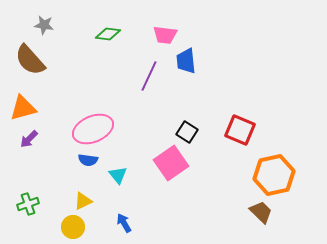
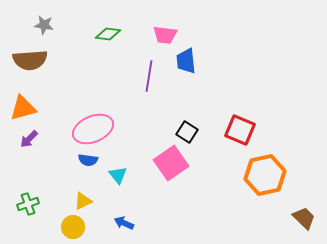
brown semicircle: rotated 52 degrees counterclockwise
purple line: rotated 16 degrees counterclockwise
orange hexagon: moved 9 px left
brown trapezoid: moved 43 px right, 6 px down
blue arrow: rotated 36 degrees counterclockwise
